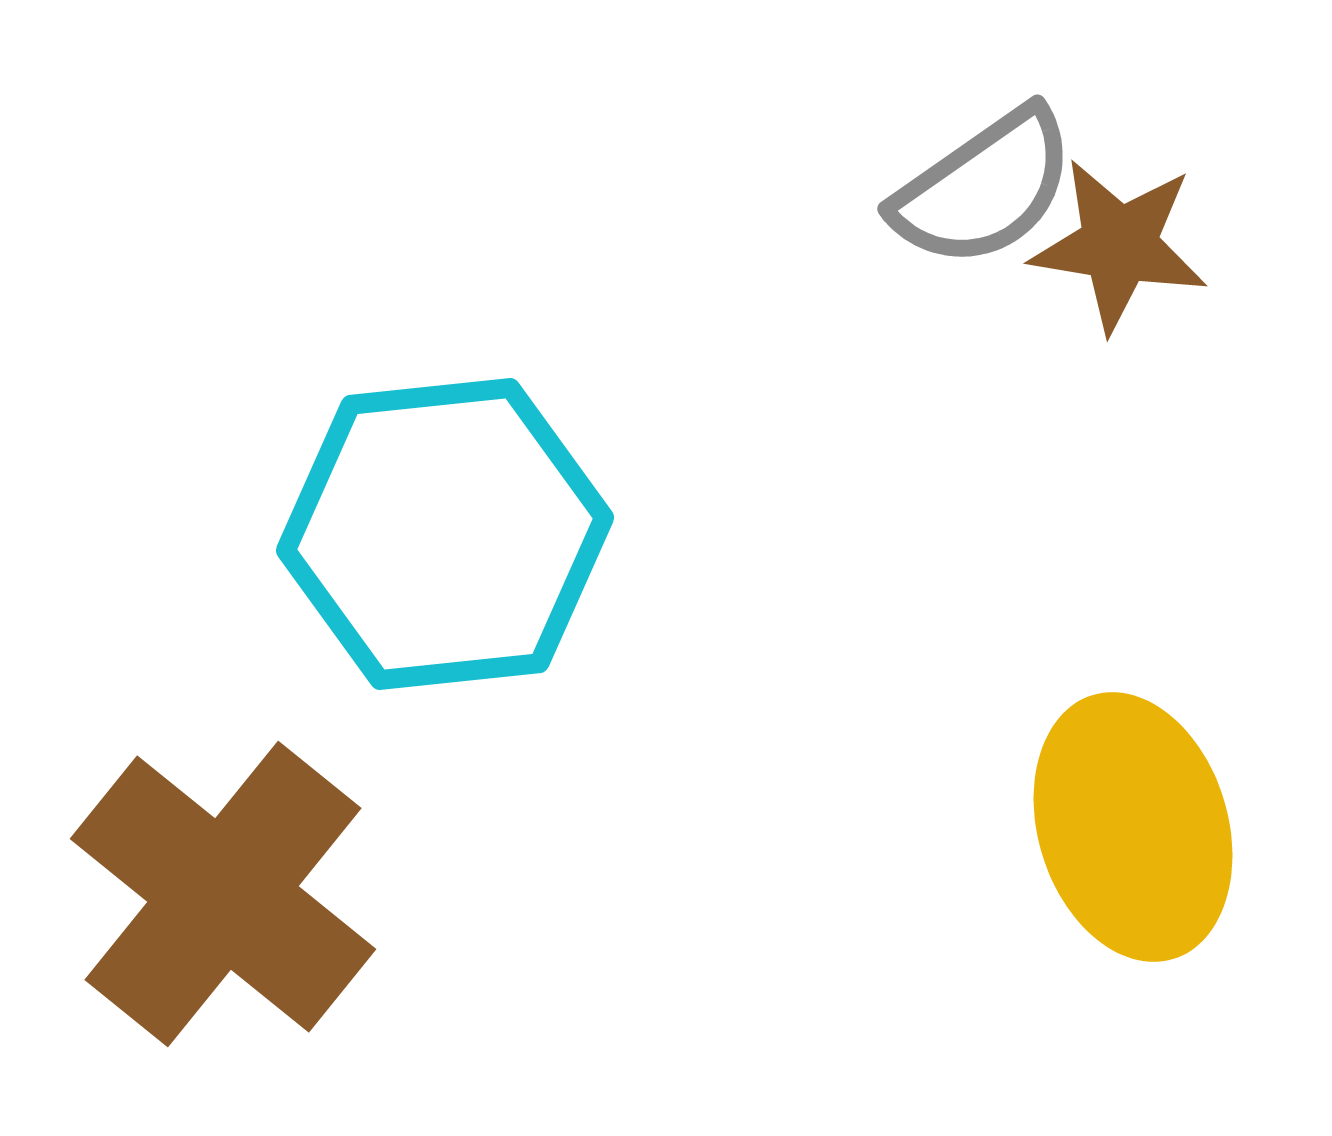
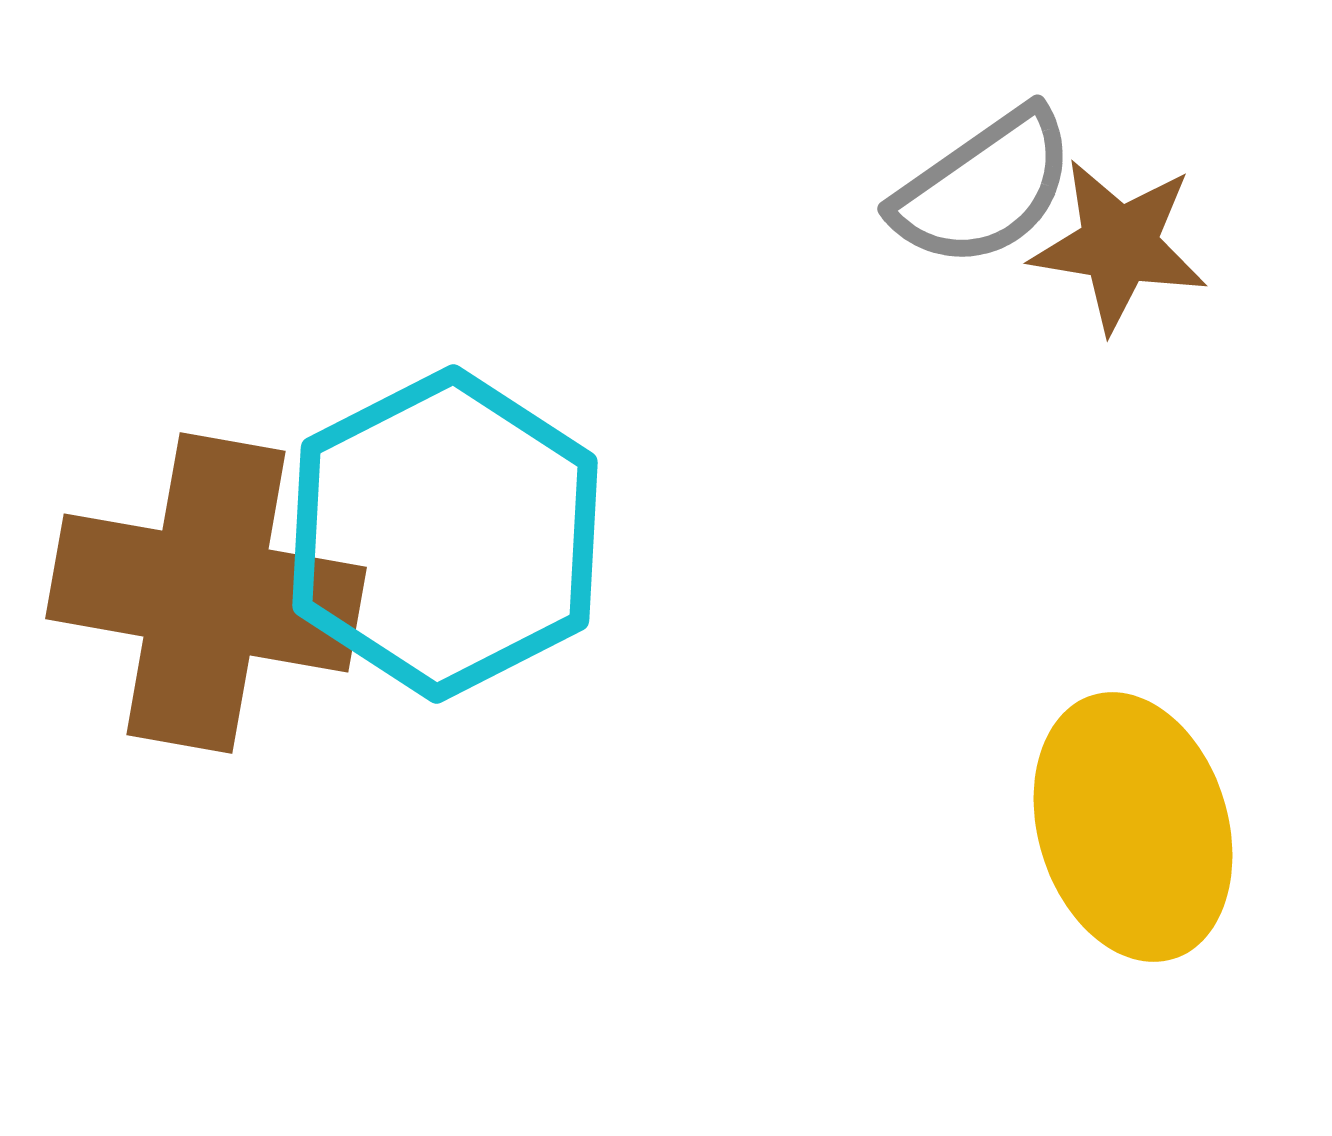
cyan hexagon: rotated 21 degrees counterclockwise
brown cross: moved 17 px left, 301 px up; rotated 29 degrees counterclockwise
